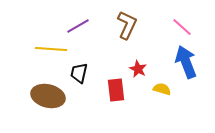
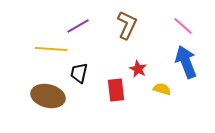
pink line: moved 1 px right, 1 px up
